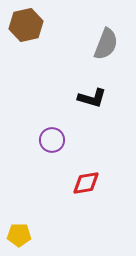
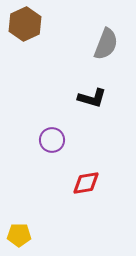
brown hexagon: moved 1 px left, 1 px up; rotated 12 degrees counterclockwise
